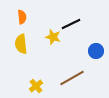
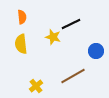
brown line: moved 1 px right, 2 px up
